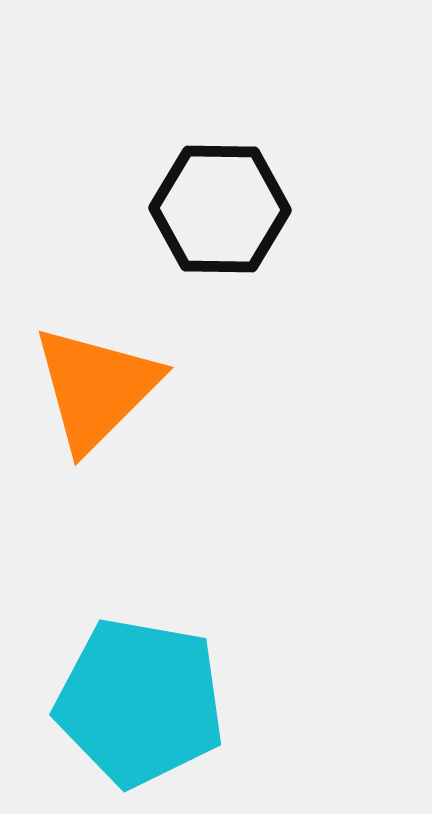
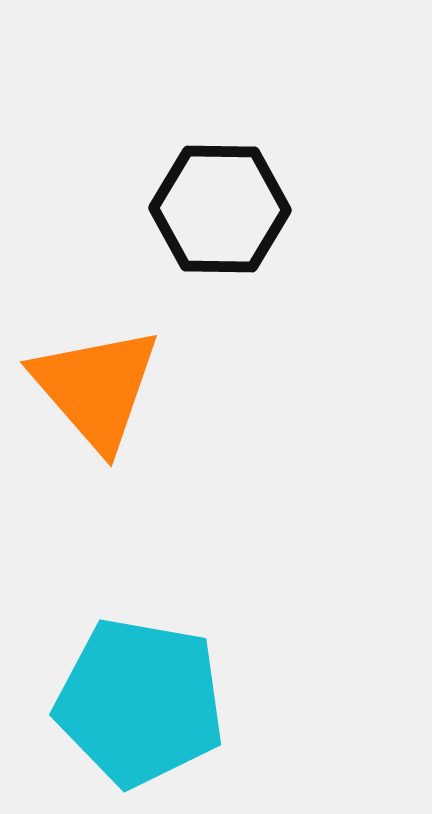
orange triangle: rotated 26 degrees counterclockwise
